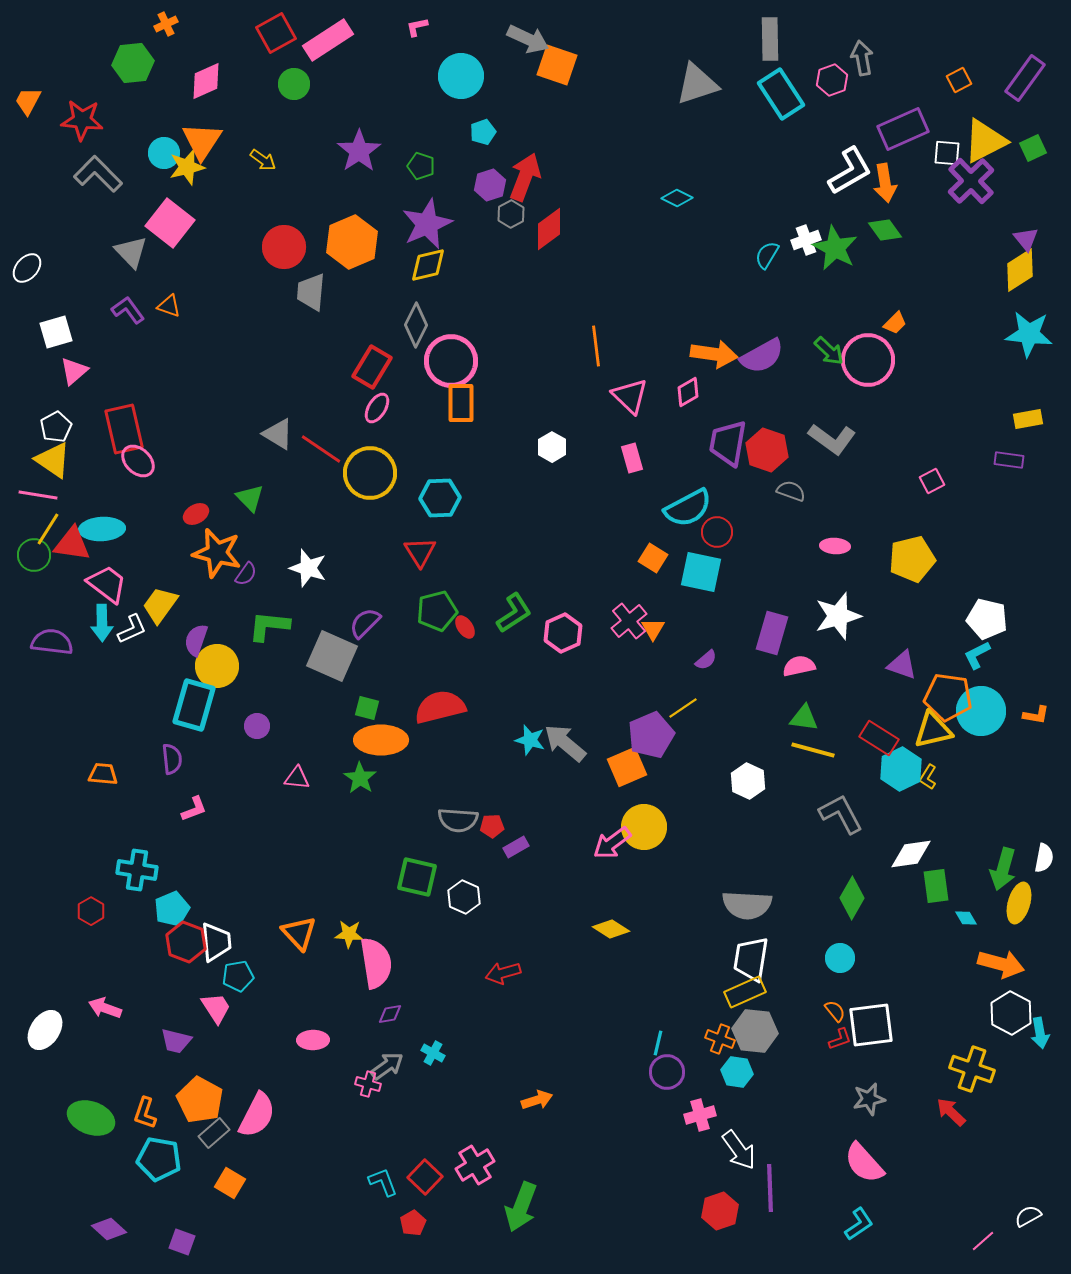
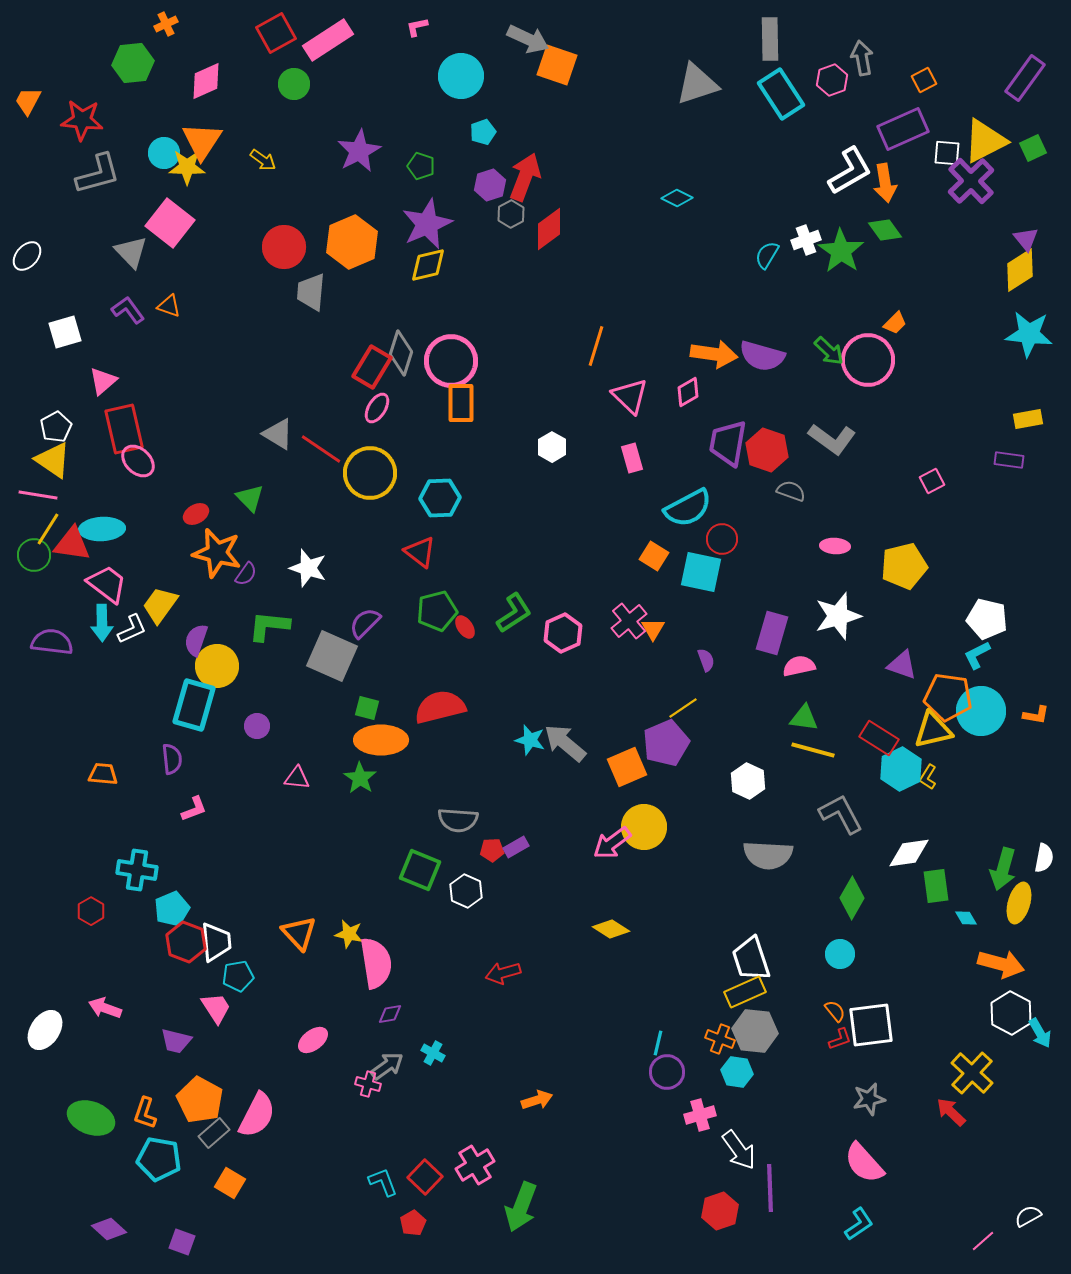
orange square at (959, 80): moved 35 px left
purple star at (359, 151): rotated 6 degrees clockwise
yellow star at (187, 167): rotated 15 degrees clockwise
gray L-shape at (98, 174): rotated 120 degrees clockwise
green star at (835, 248): moved 6 px right, 3 px down; rotated 6 degrees clockwise
white ellipse at (27, 268): moved 12 px up
gray diamond at (416, 325): moved 15 px left, 28 px down; rotated 9 degrees counterclockwise
white square at (56, 332): moved 9 px right
orange line at (596, 346): rotated 24 degrees clockwise
purple semicircle at (762, 356): rotated 45 degrees clockwise
pink triangle at (74, 371): moved 29 px right, 10 px down
red circle at (717, 532): moved 5 px right, 7 px down
red triangle at (420, 552): rotated 20 degrees counterclockwise
orange square at (653, 558): moved 1 px right, 2 px up
yellow pentagon at (912, 559): moved 8 px left, 7 px down
purple semicircle at (706, 660): rotated 70 degrees counterclockwise
purple pentagon at (651, 735): moved 15 px right, 8 px down
red pentagon at (492, 826): moved 24 px down
white diamond at (911, 854): moved 2 px left, 1 px up
green square at (417, 877): moved 3 px right, 7 px up; rotated 9 degrees clockwise
white hexagon at (464, 897): moved 2 px right, 6 px up
gray semicircle at (747, 905): moved 21 px right, 50 px up
yellow star at (349, 934): rotated 8 degrees clockwise
cyan circle at (840, 958): moved 4 px up
white trapezoid at (751, 959): rotated 27 degrees counterclockwise
cyan arrow at (1040, 1033): rotated 20 degrees counterclockwise
pink ellipse at (313, 1040): rotated 36 degrees counterclockwise
yellow cross at (972, 1069): moved 4 px down; rotated 24 degrees clockwise
